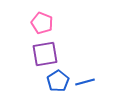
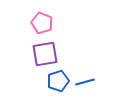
blue pentagon: rotated 15 degrees clockwise
